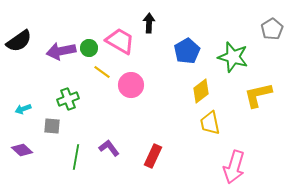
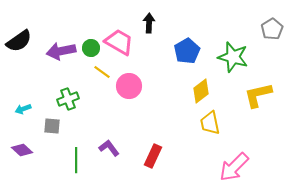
pink trapezoid: moved 1 px left, 1 px down
green circle: moved 2 px right
pink circle: moved 2 px left, 1 px down
green line: moved 3 px down; rotated 10 degrees counterclockwise
pink arrow: rotated 28 degrees clockwise
